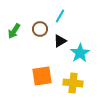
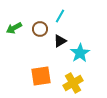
green arrow: moved 3 px up; rotated 28 degrees clockwise
orange square: moved 1 px left
yellow cross: rotated 36 degrees counterclockwise
